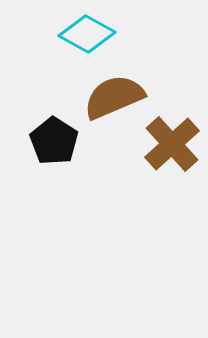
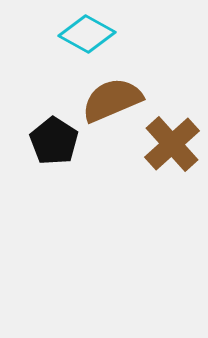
brown semicircle: moved 2 px left, 3 px down
